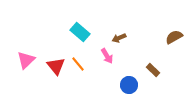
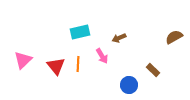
cyan rectangle: rotated 54 degrees counterclockwise
pink arrow: moved 5 px left
pink triangle: moved 3 px left
orange line: rotated 42 degrees clockwise
